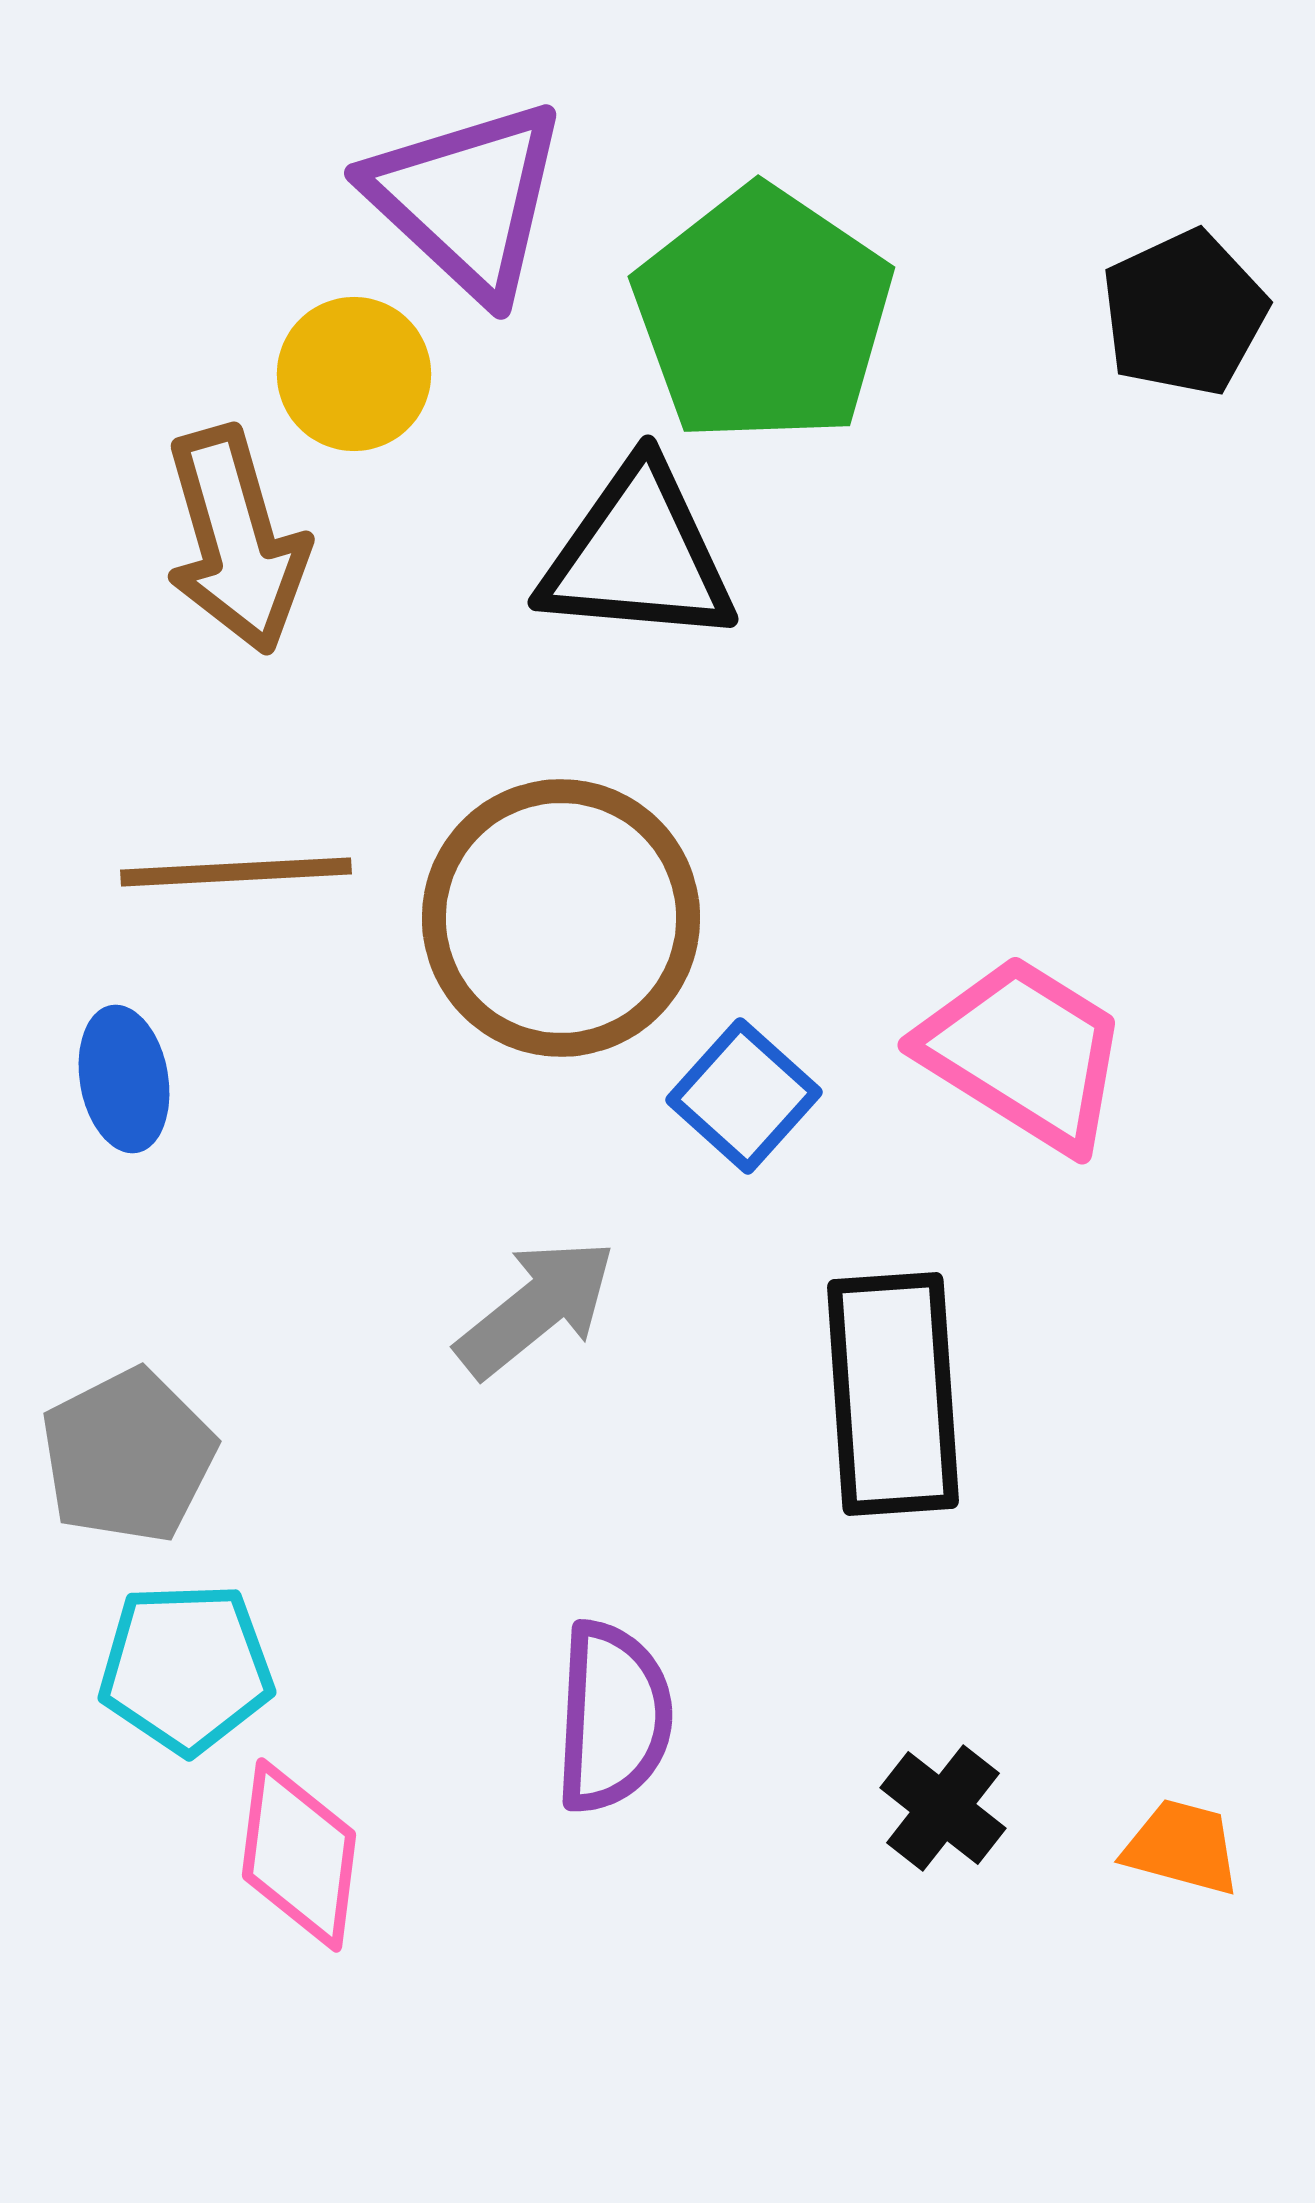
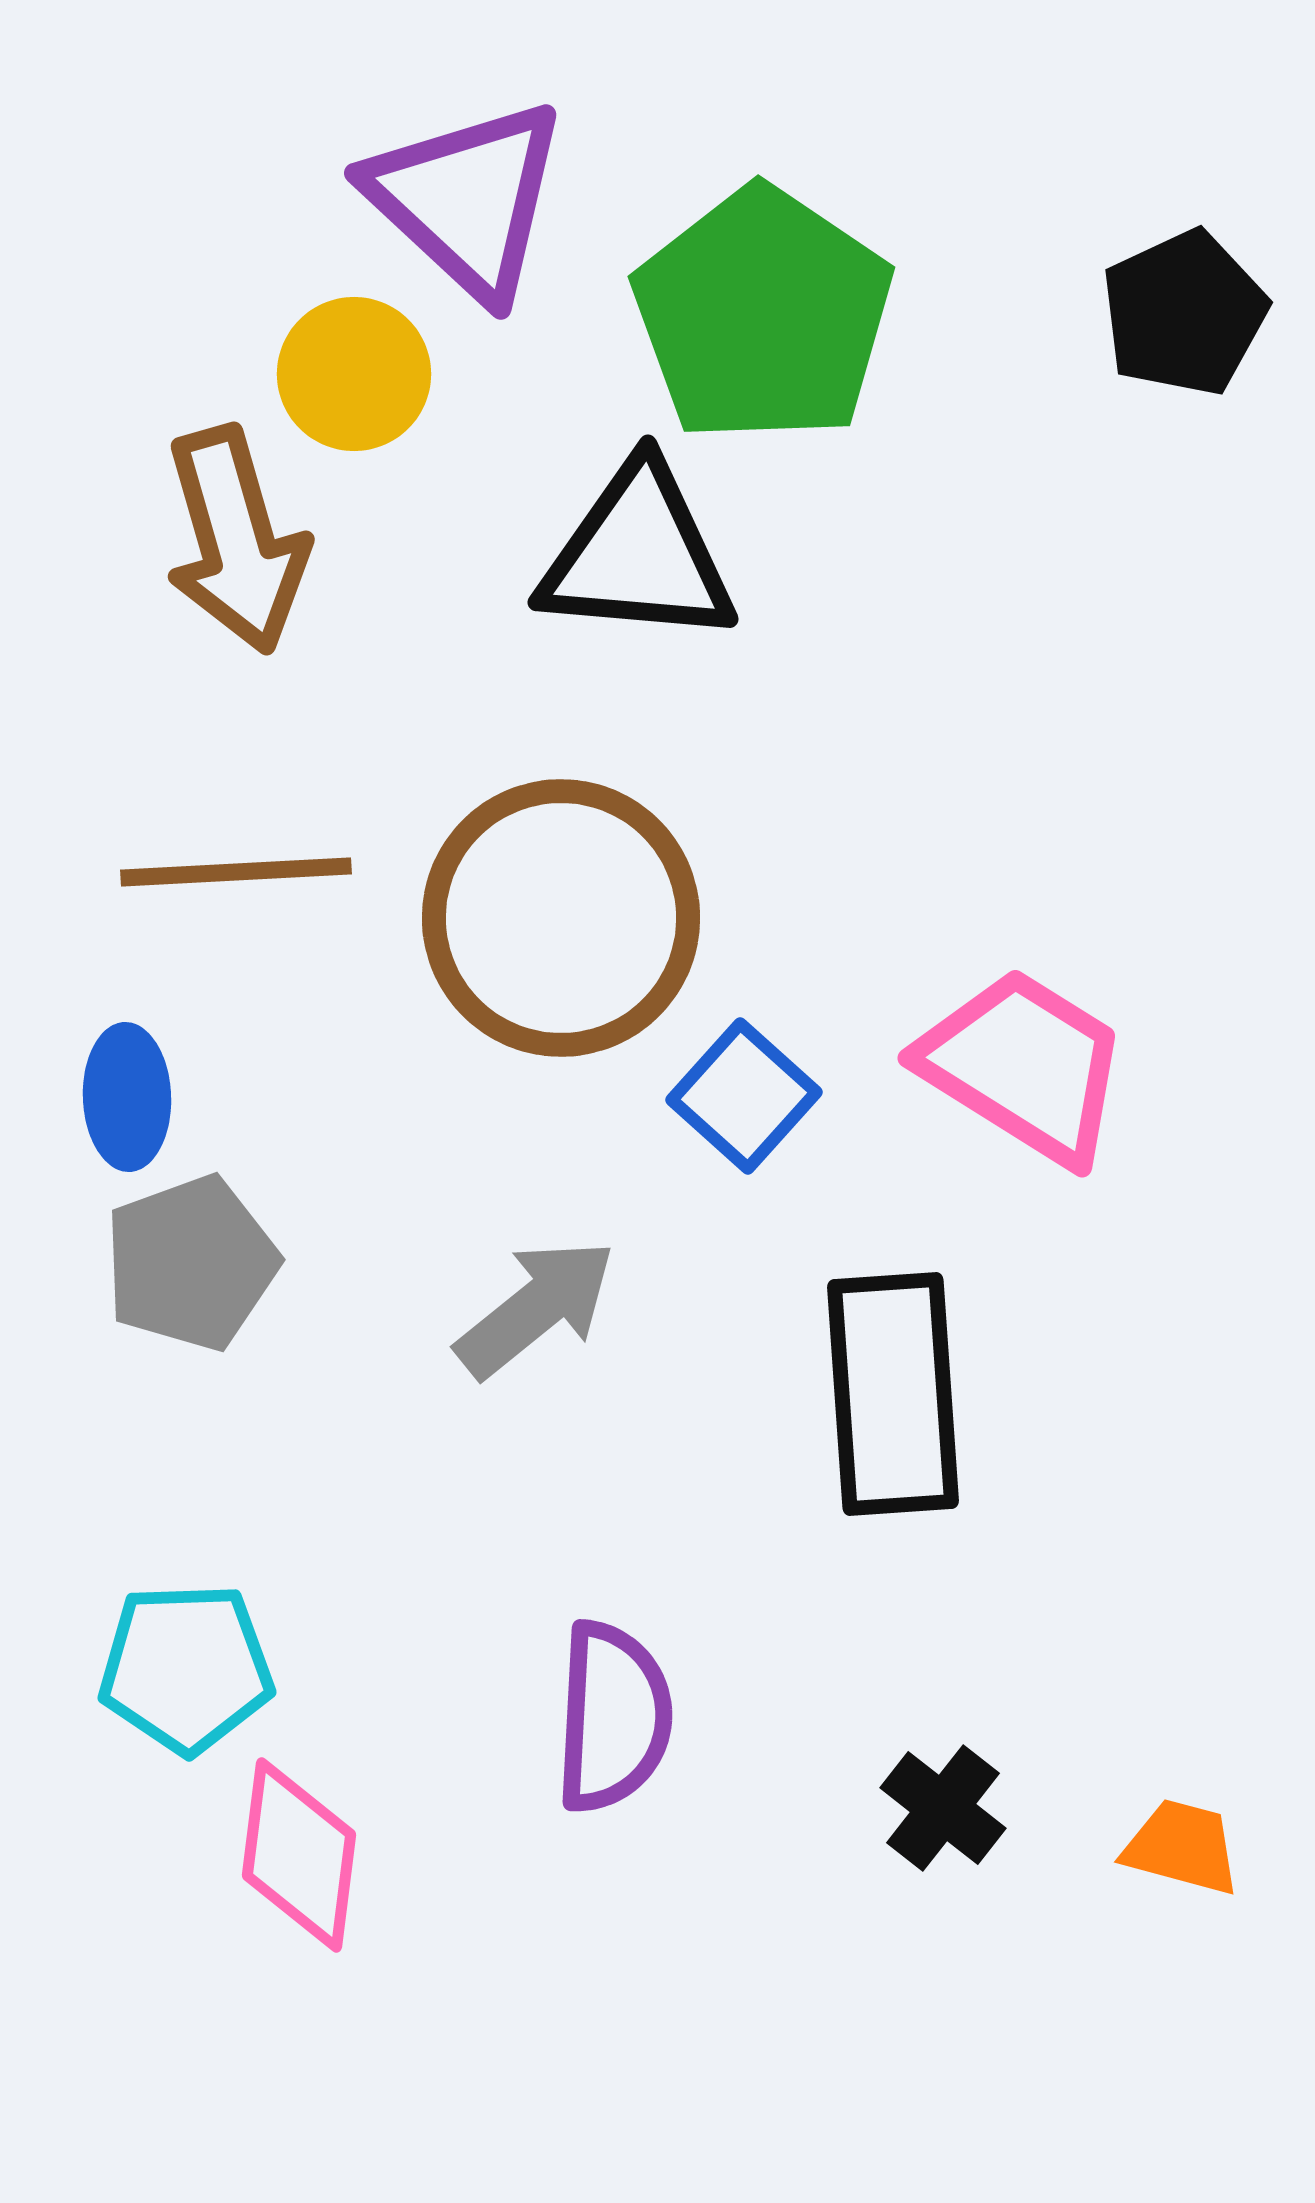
pink trapezoid: moved 13 px down
blue ellipse: moved 3 px right, 18 px down; rotated 8 degrees clockwise
gray pentagon: moved 63 px right, 193 px up; rotated 7 degrees clockwise
